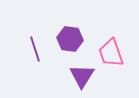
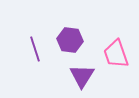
purple hexagon: moved 1 px down
pink trapezoid: moved 5 px right, 1 px down
